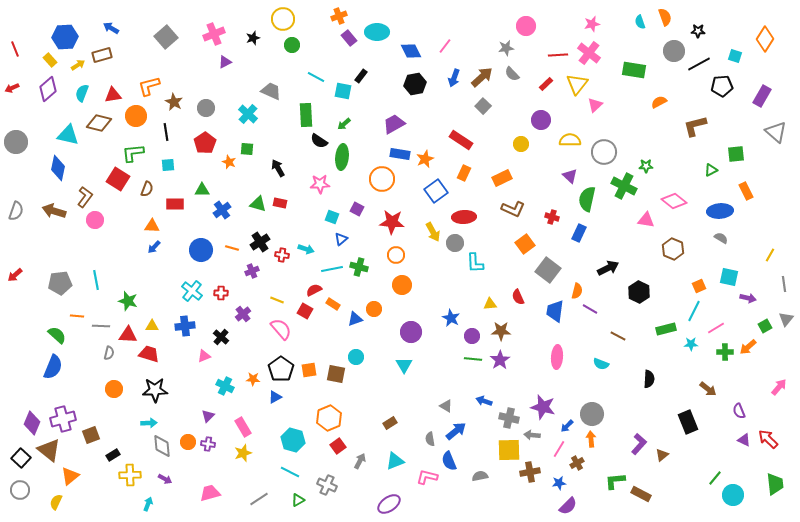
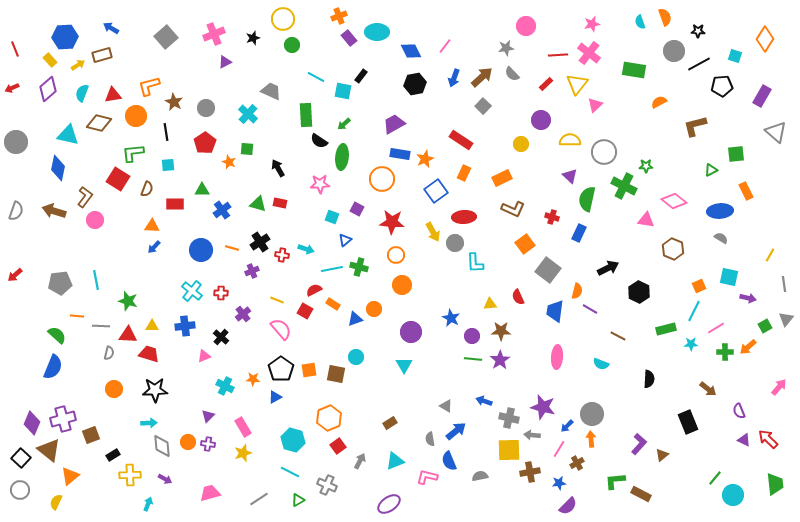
blue triangle at (341, 239): moved 4 px right, 1 px down
